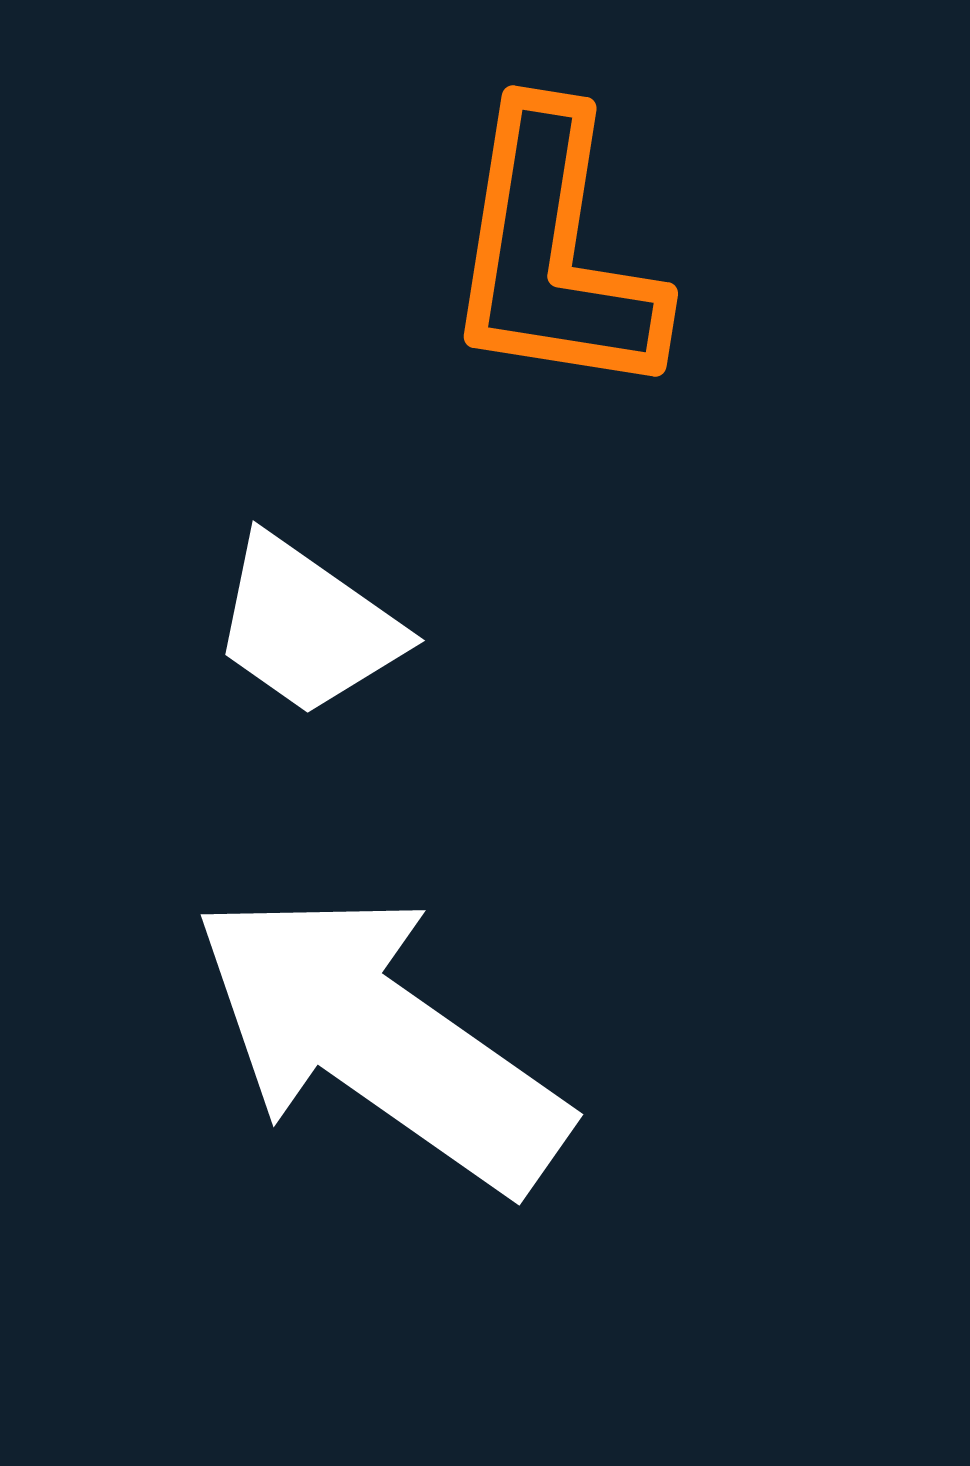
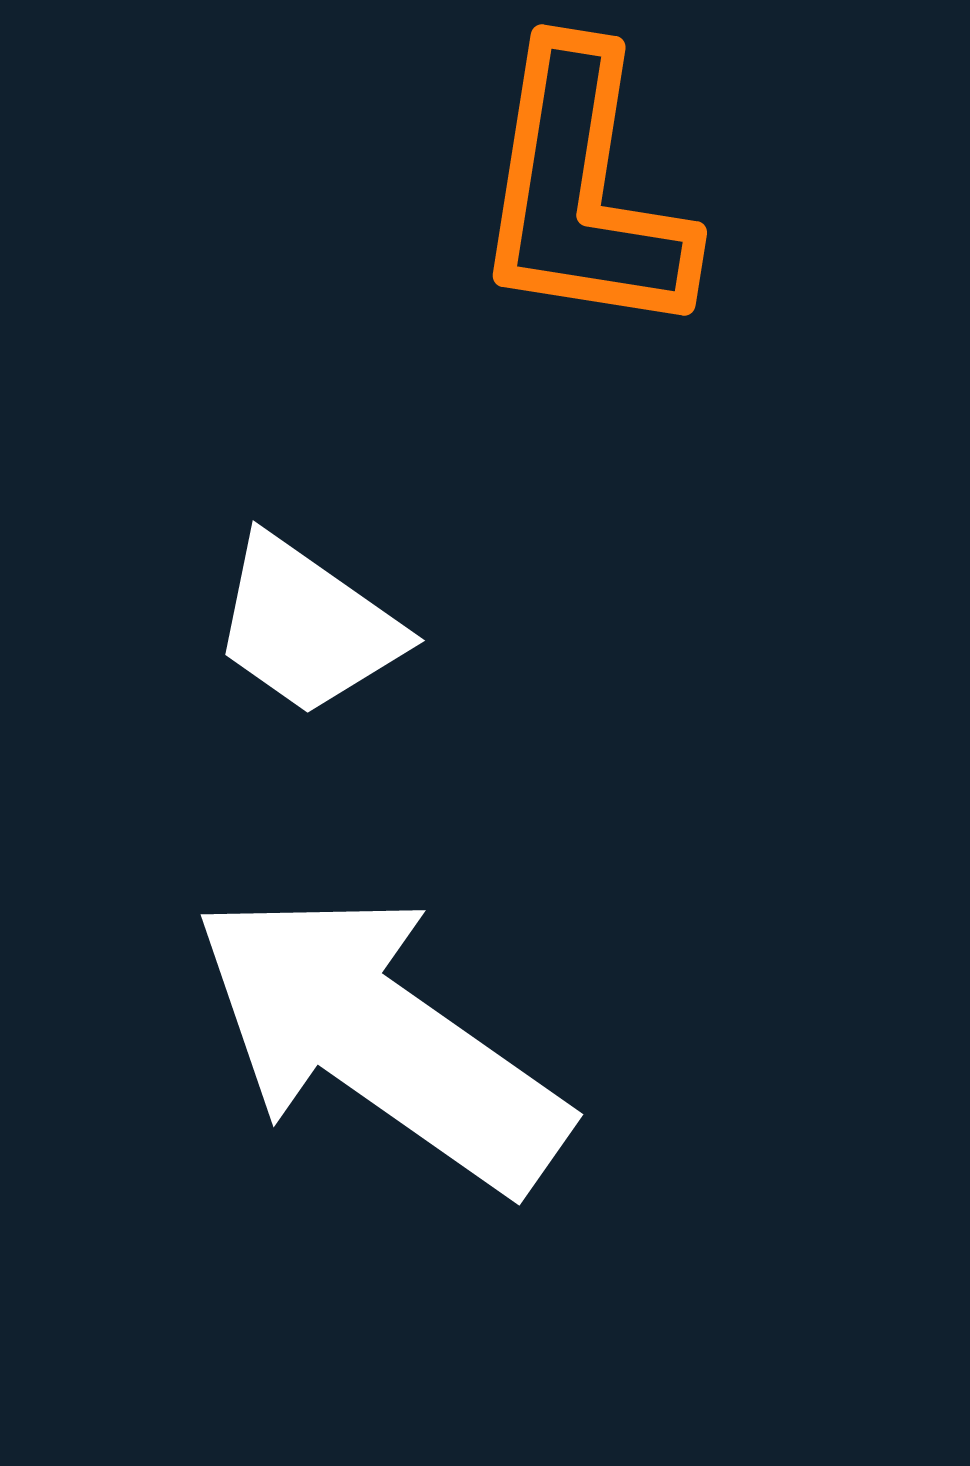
orange L-shape: moved 29 px right, 61 px up
